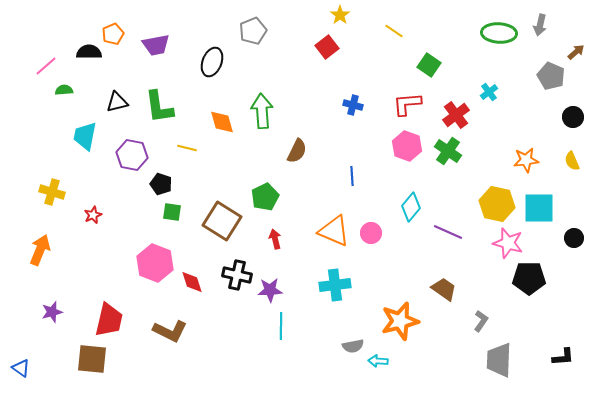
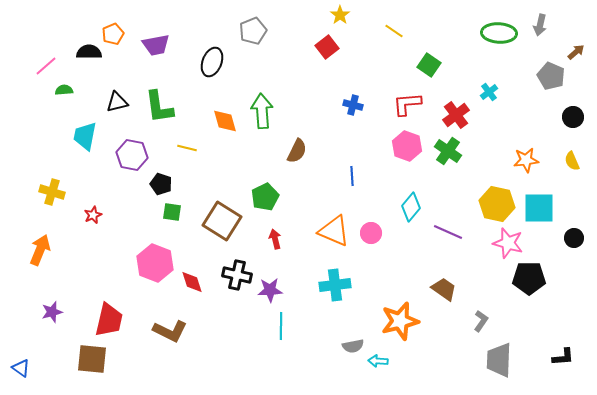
orange diamond at (222, 122): moved 3 px right, 1 px up
